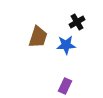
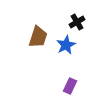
blue star: rotated 24 degrees counterclockwise
purple rectangle: moved 5 px right
